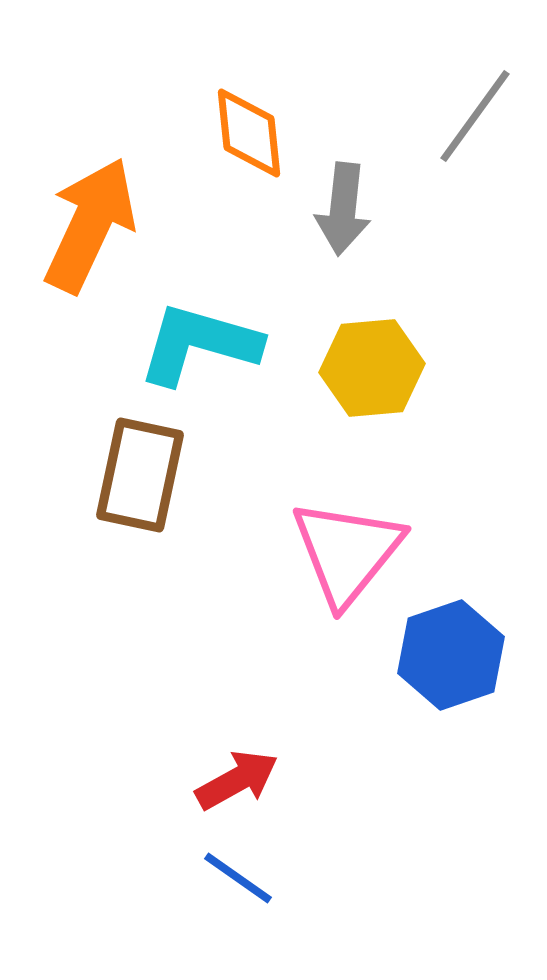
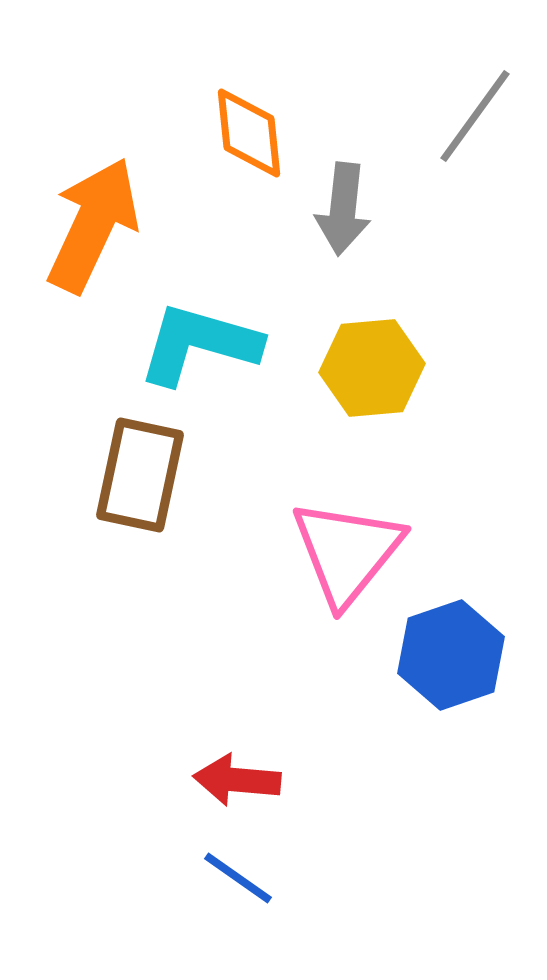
orange arrow: moved 3 px right
red arrow: rotated 146 degrees counterclockwise
